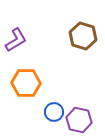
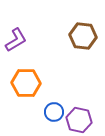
brown hexagon: rotated 12 degrees counterclockwise
